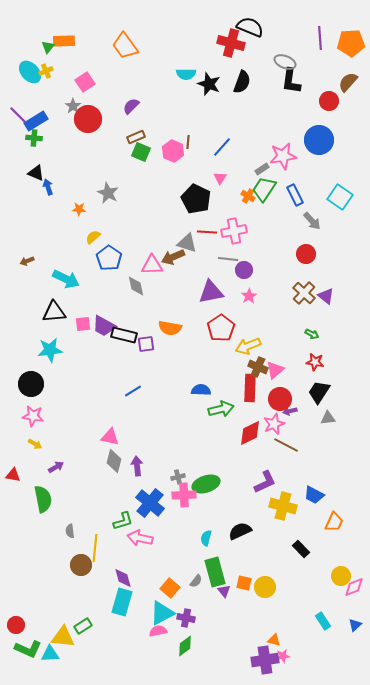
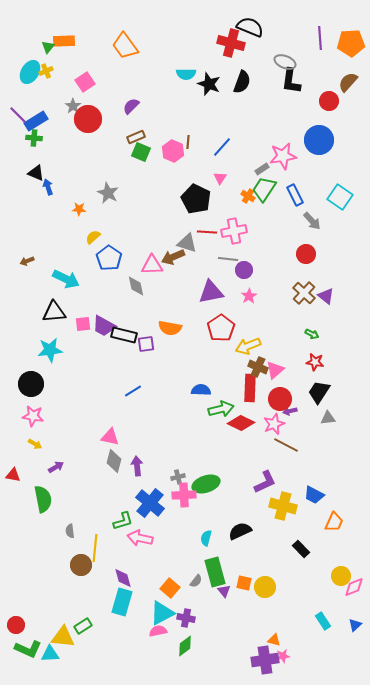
cyan ellipse at (30, 72): rotated 75 degrees clockwise
red diamond at (250, 433): moved 9 px left, 10 px up; rotated 52 degrees clockwise
